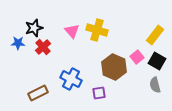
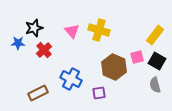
yellow cross: moved 2 px right
red cross: moved 1 px right, 3 px down
pink square: rotated 24 degrees clockwise
